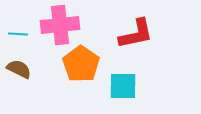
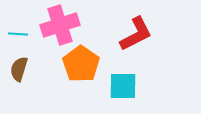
pink cross: rotated 12 degrees counterclockwise
red L-shape: rotated 15 degrees counterclockwise
brown semicircle: rotated 100 degrees counterclockwise
